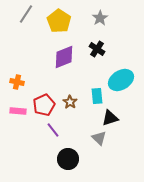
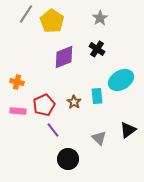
yellow pentagon: moved 7 px left
brown star: moved 4 px right
black triangle: moved 18 px right, 12 px down; rotated 18 degrees counterclockwise
